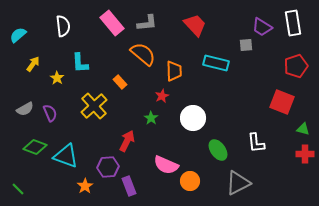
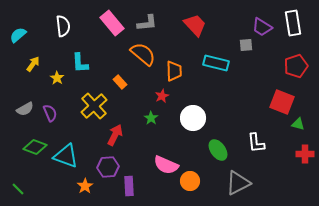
green triangle: moved 5 px left, 5 px up
red arrow: moved 12 px left, 6 px up
purple rectangle: rotated 18 degrees clockwise
